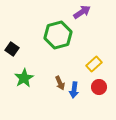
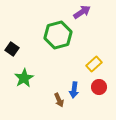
brown arrow: moved 1 px left, 17 px down
